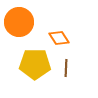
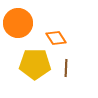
orange circle: moved 1 px left, 1 px down
orange diamond: moved 3 px left
